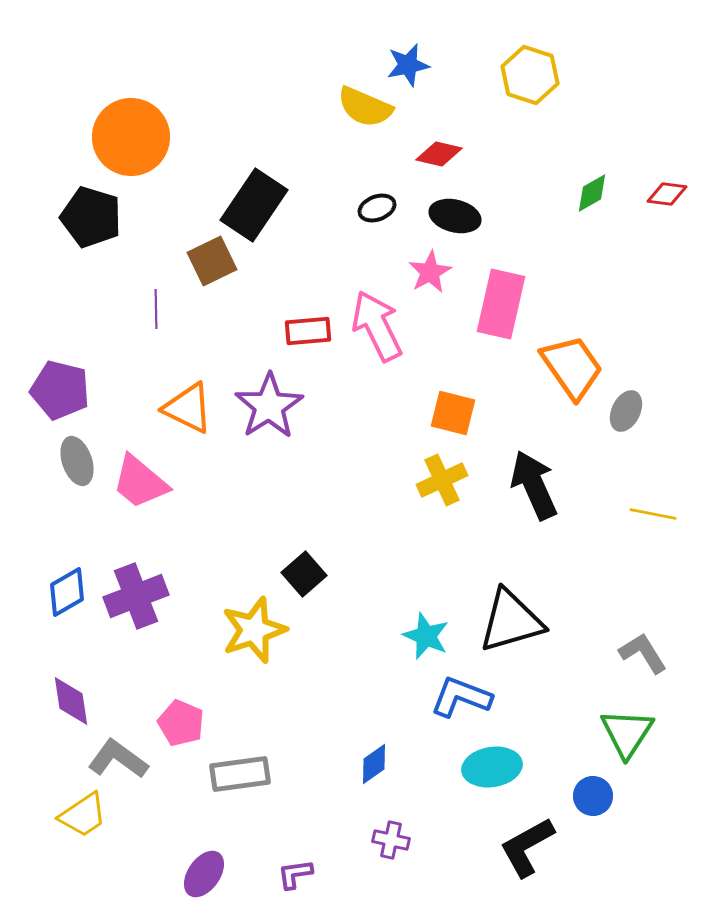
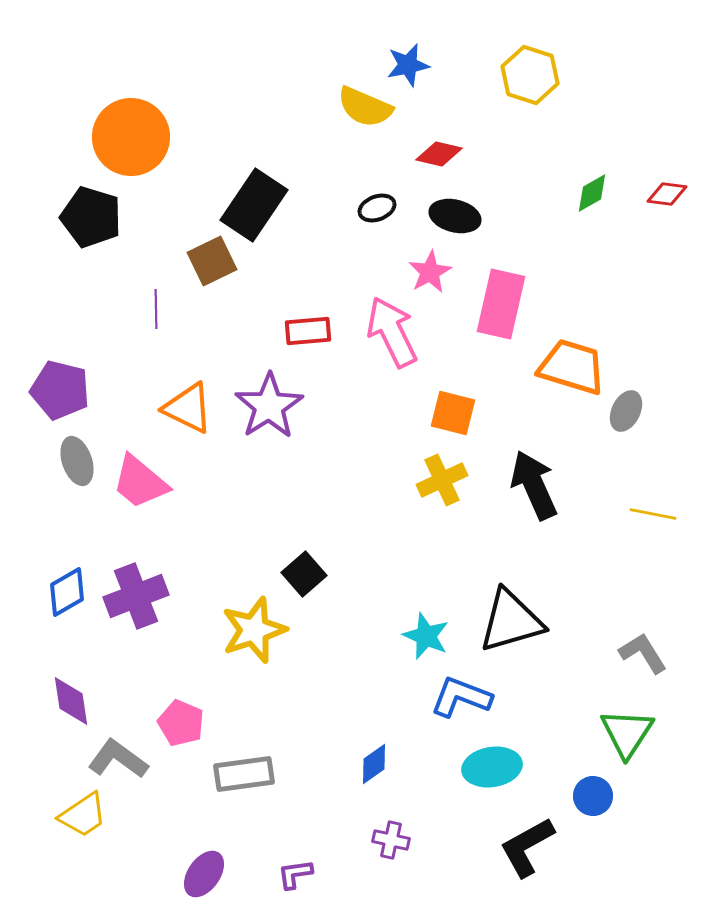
pink arrow at (377, 326): moved 15 px right, 6 px down
orange trapezoid at (572, 367): rotated 38 degrees counterclockwise
gray rectangle at (240, 774): moved 4 px right
